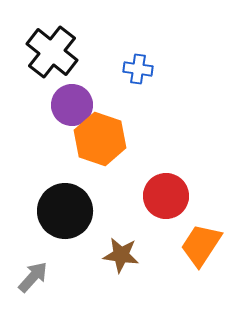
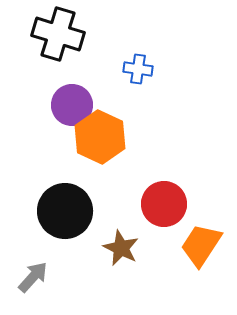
black cross: moved 6 px right, 18 px up; rotated 21 degrees counterclockwise
orange hexagon: moved 2 px up; rotated 6 degrees clockwise
red circle: moved 2 px left, 8 px down
brown star: moved 7 px up; rotated 18 degrees clockwise
